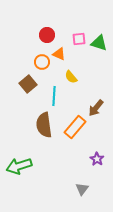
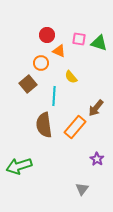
pink square: rotated 16 degrees clockwise
orange triangle: moved 3 px up
orange circle: moved 1 px left, 1 px down
